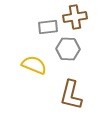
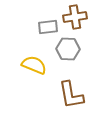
brown L-shape: rotated 24 degrees counterclockwise
